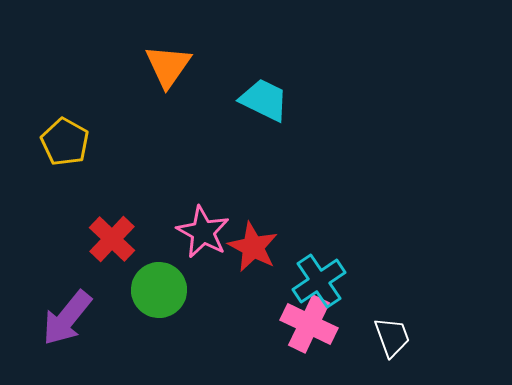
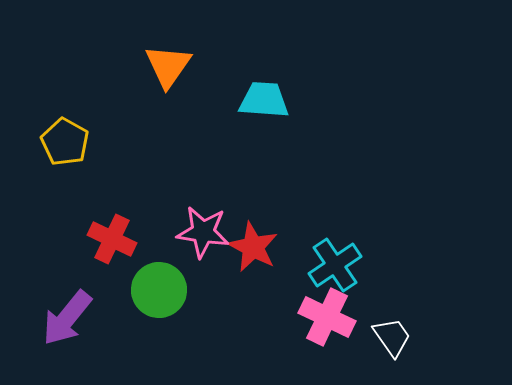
cyan trapezoid: rotated 22 degrees counterclockwise
pink star: rotated 20 degrees counterclockwise
red cross: rotated 18 degrees counterclockwise
cyan cross: moved 16 px right, 16 px up
pink cross: moved 18 px right, 7 px up
white trapezoid: rotated 15 degrees counterclockwise
